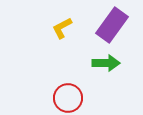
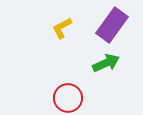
green arrow: rotated 24 degrees counterclockwise
